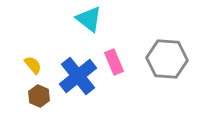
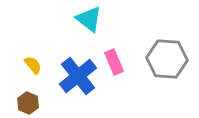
brown hexagon: moved 11 px left, 7 px down
